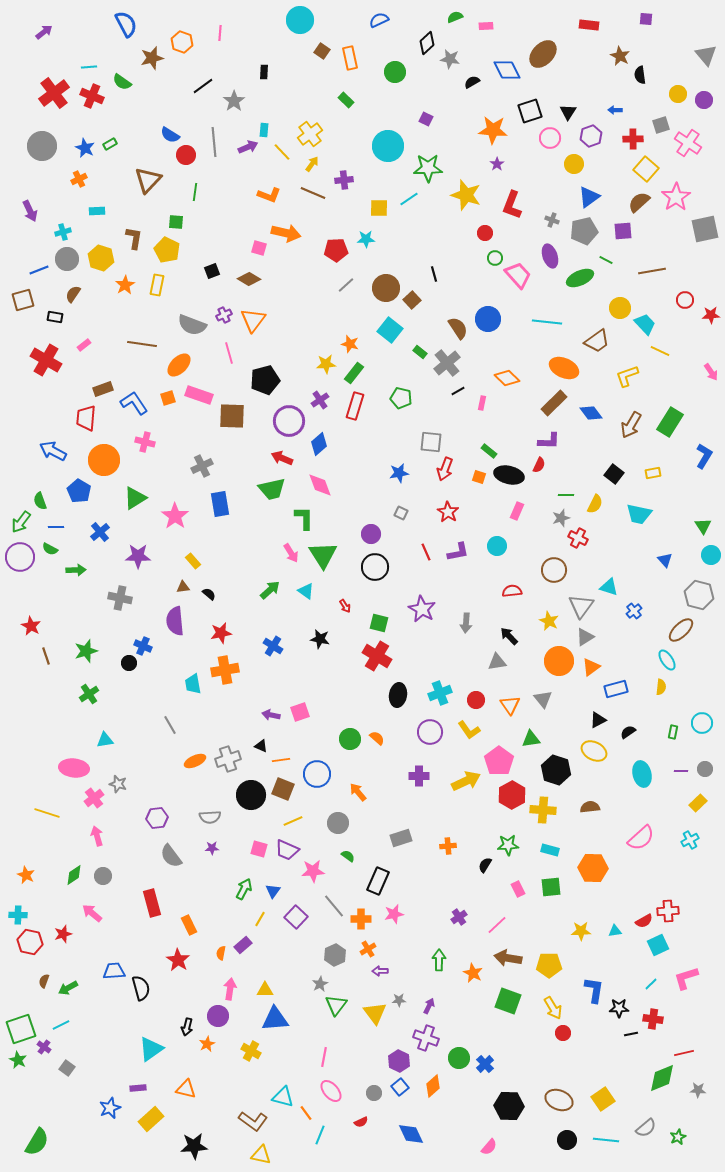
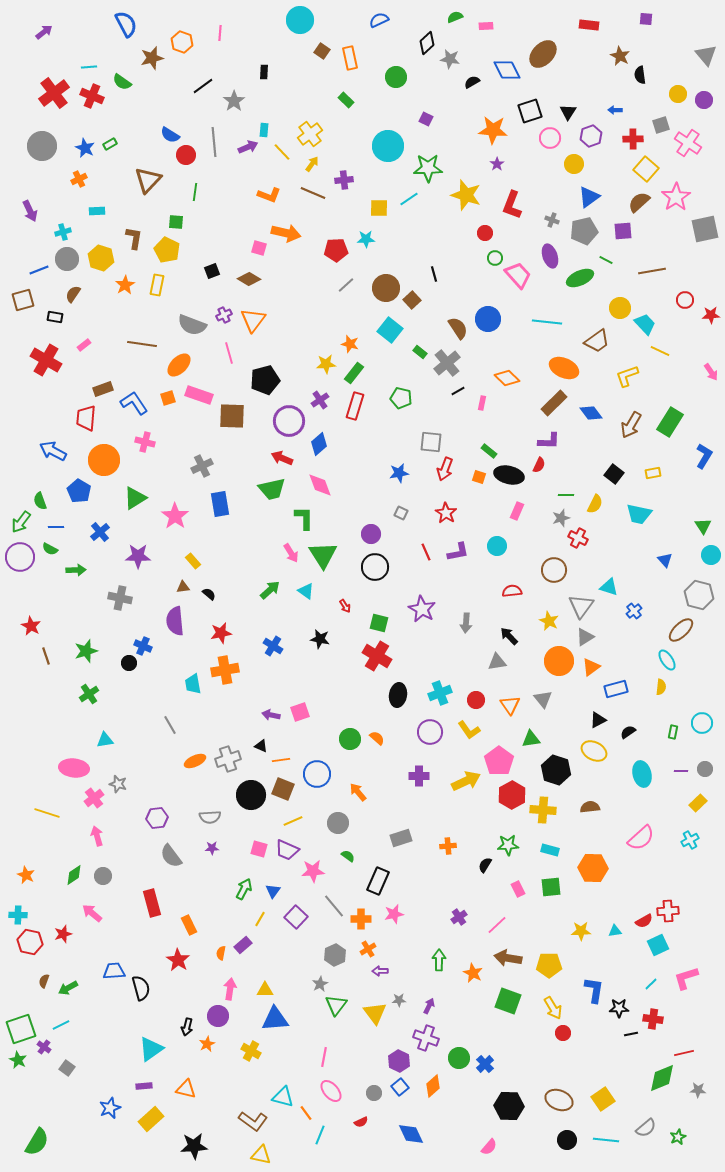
green circle at (395, 72): moved 1 px right, 5 px down
red star at (448, 512): moved 2 px left, 1 px down
purple rectangle at (138, 1088): moved 6 px right, 2 px up
